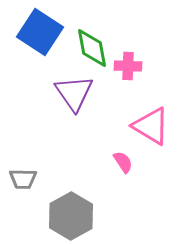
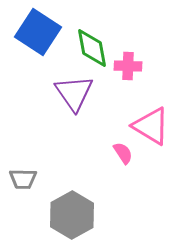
blue square: moved 2 px left
pink semicircle: moved 9 px up
gray hexagon: moved 1 px right, 1 px up
